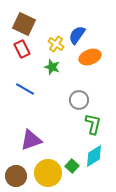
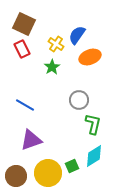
green star: rotated 21 degrees clockwise
blue line: moved 16 px down
green square: rotated 24 degrees clockwise
